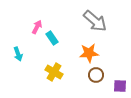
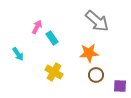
gray arrow: moved 2 px right
cyan arrow: rotated 16 degrees counterclockwise
